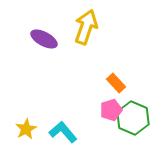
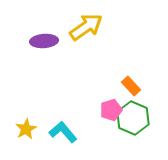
yellow arrow: rotated 36 degrees clockwise
purple ellipse: moved 2 px down; rotated 32 degrees counterclockwise
orange rectangle: moved 15 px right, 3 px down
